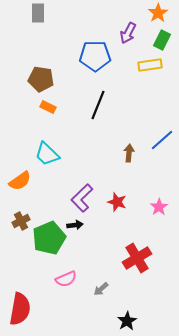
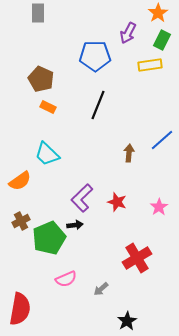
brown pentagon: rotated 15 degrees clockwise
